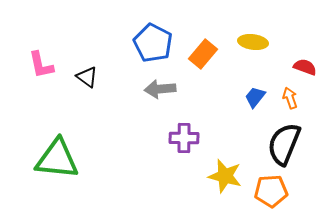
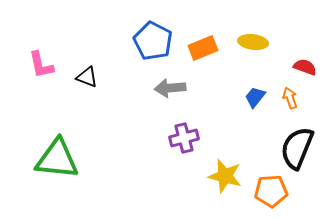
blue pentagon: moved 2 px up
orange rectangle: moved 6 px up; rotated 28 degrees clockwise
black triangle: rotated 15 degrees counterclockwise
gray arrow: moved 10 px right, 1 px up
purple cross: rotated 16 degrees counterclockwise
black semicircle: moved 13 px right, 4 px down
